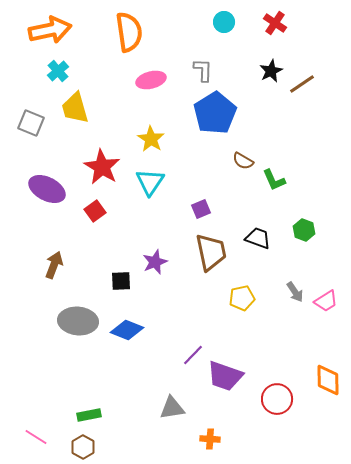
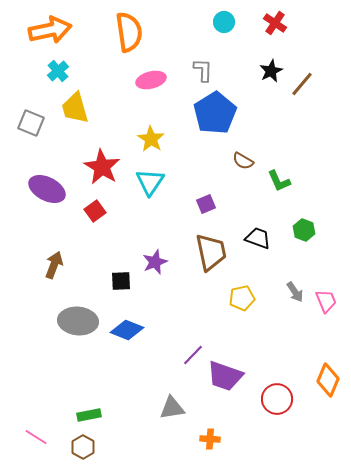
brown line: rotated 16 degrees counterclockwise
green L-shape: moved 5 px right, 1 px down
purple square: moved 5 px right, 5 px up
pink trapezoid: rotated 80 degrees counterclockwise
orange diamond: rotated 24 degrees clockwise
